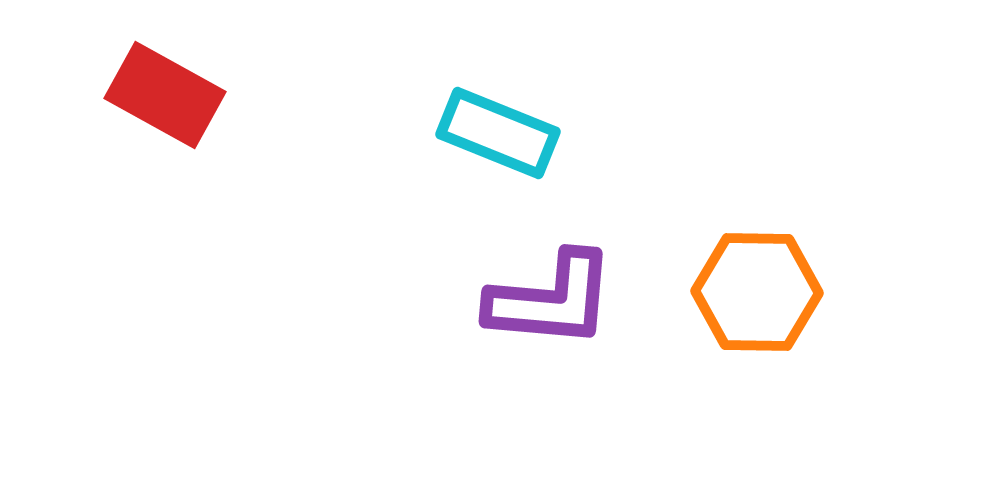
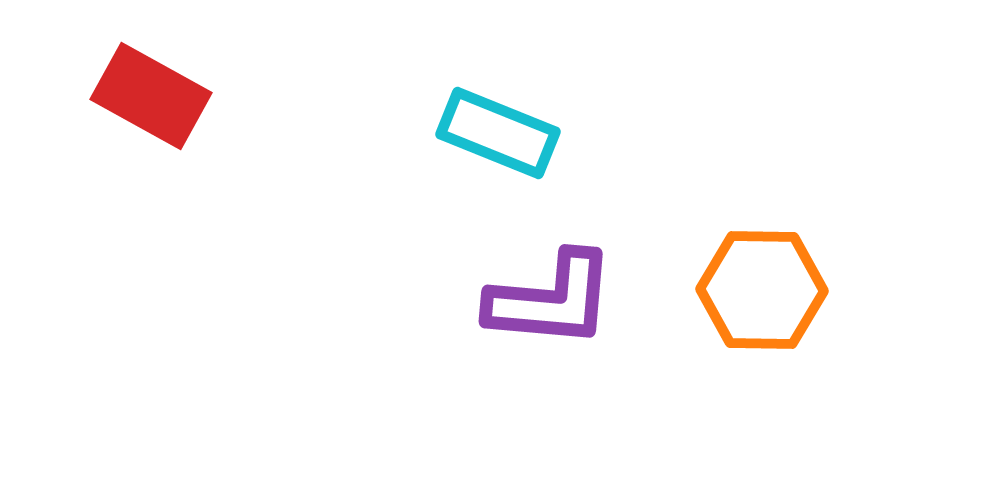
red rectangle: moved 14 px left, 1 px down
orange hexagon: moved 5 px right, 2 px up
